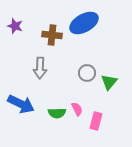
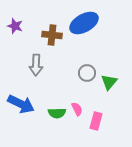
gray arrow: moved 4 px left, 3 px up
